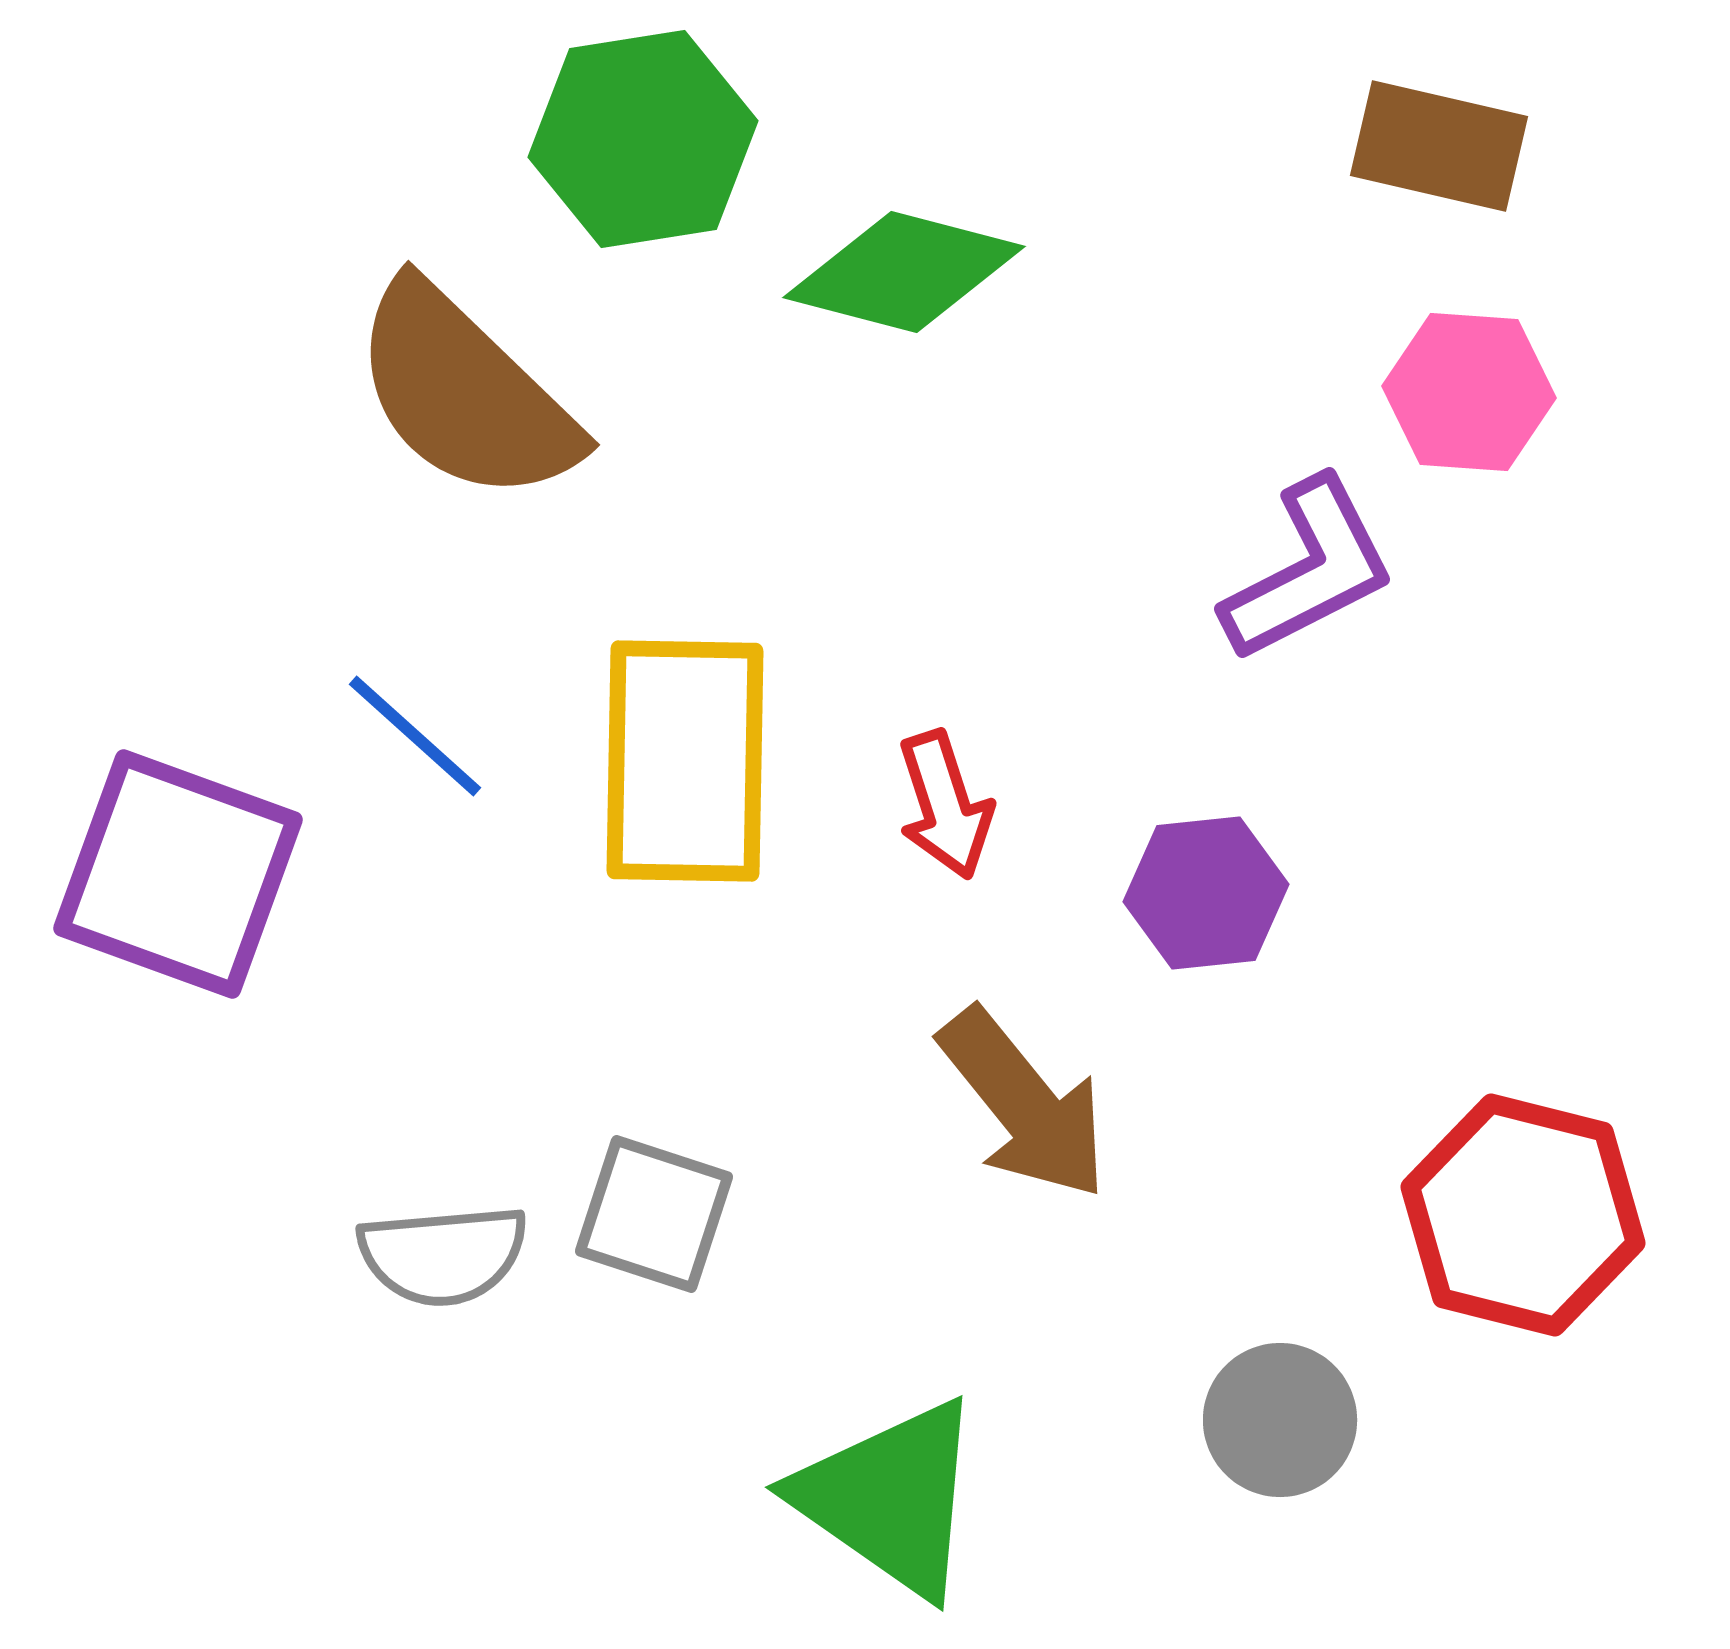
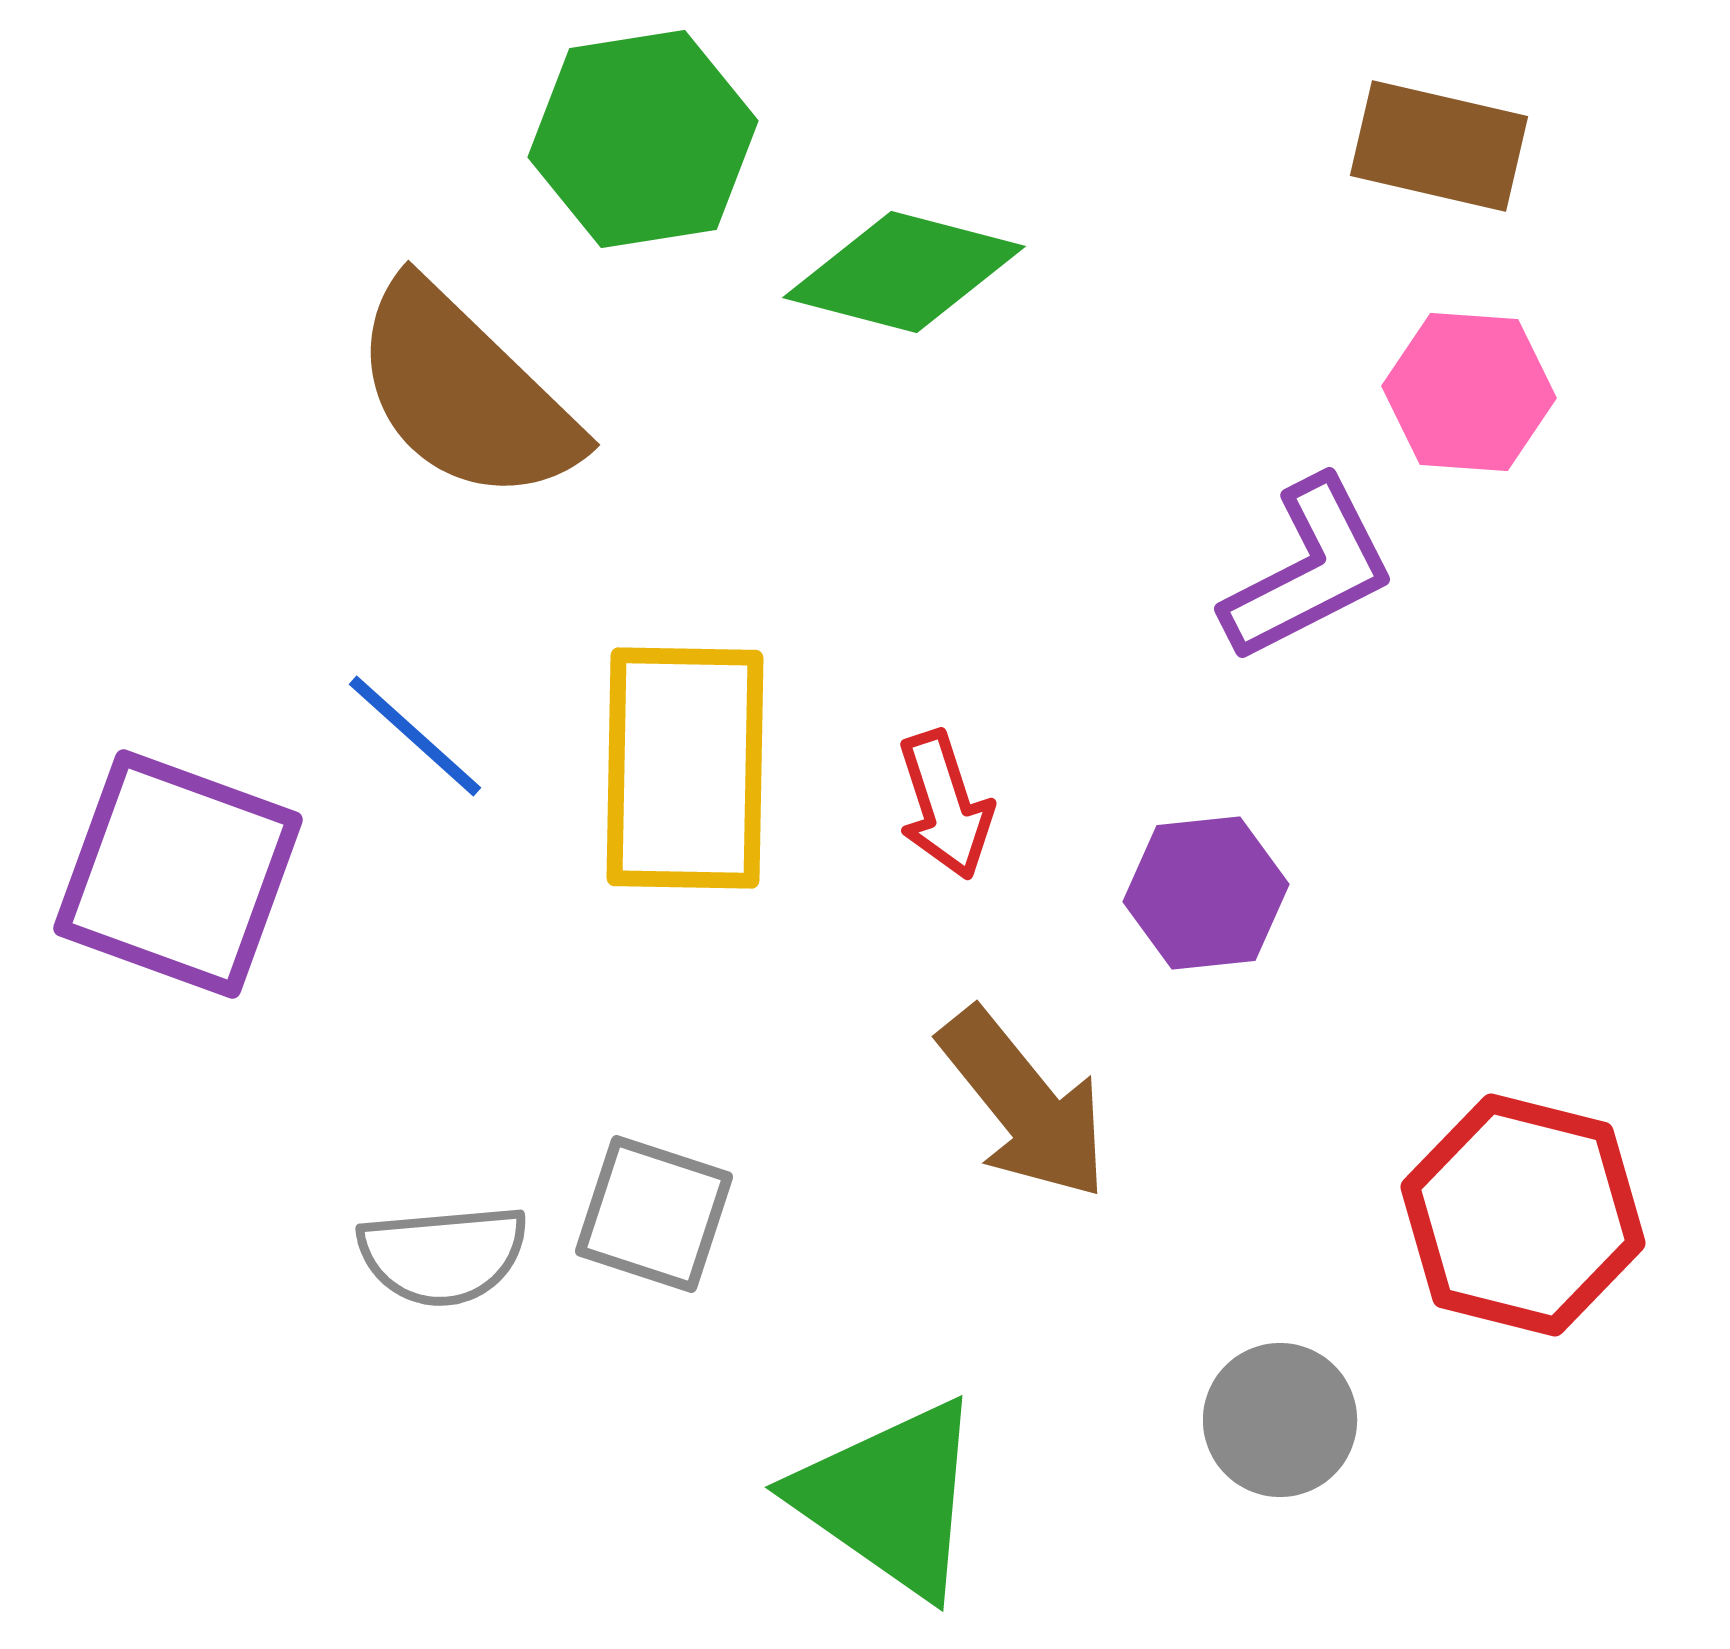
yellow rectangle: moved 7 px down
